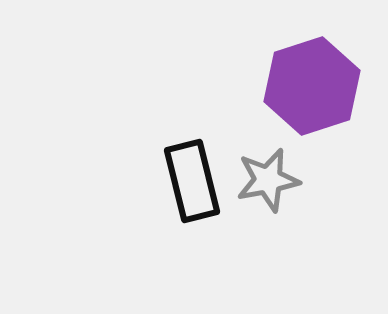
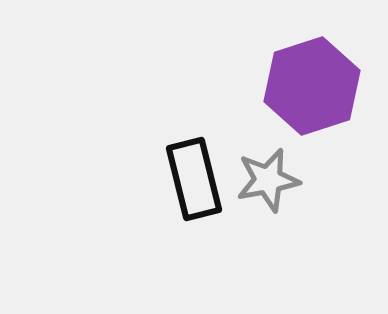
black rectangle: moved 2 px right, 2 px up
